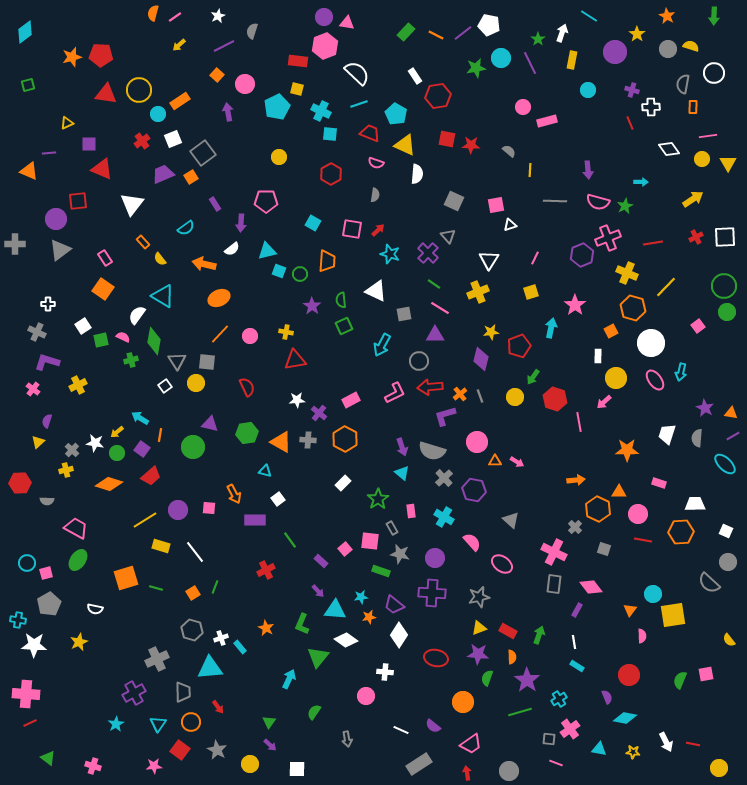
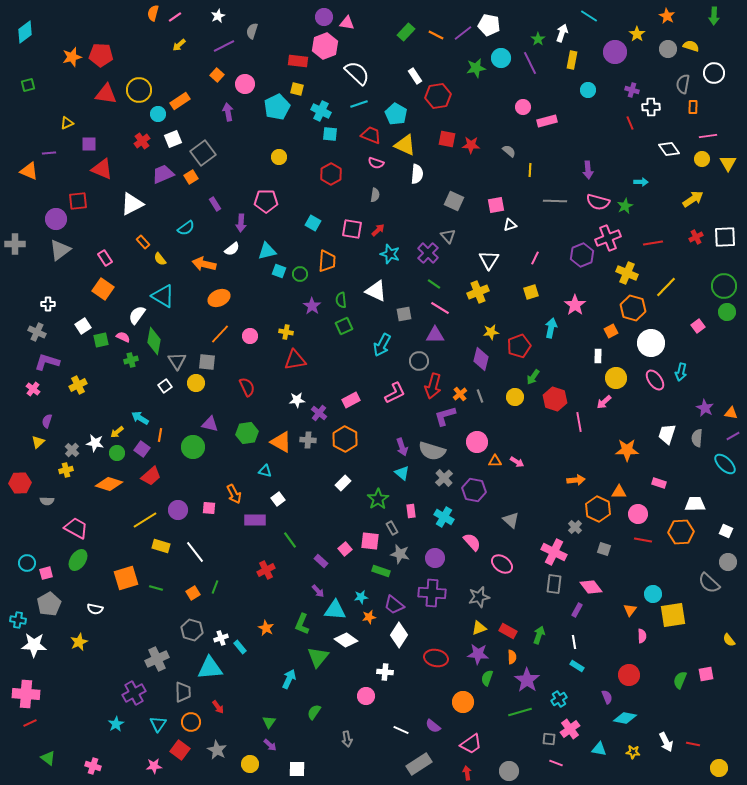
red trapezoid at (370, 133): moved 1 px right, 2 px down
white triangle at (132, 204): rotated 25 degrees clockwise
red arrow at (430, 387): moved 3 px right, 1 px up; rotated 70 degrees counterclockwise
